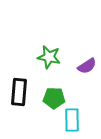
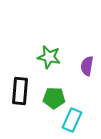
purple semicircle: rotated 132 degrees clockwise
black rectangle: moved 1 px right, 1 px up
cyan rectangle: rotated 25 degrees clockwise
